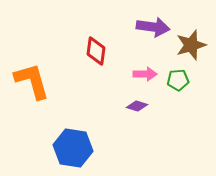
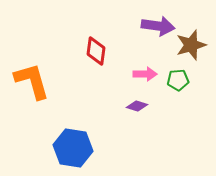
purple arrow: moved 5 px right, 1 px up
